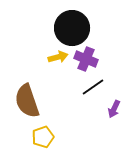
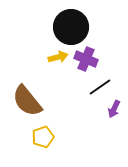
black circle: moved 1 px left, 1 px up
black line: moved 7 px right
brown semicircle: rotated 20 degrees counterclockwise
